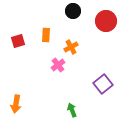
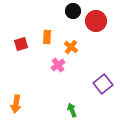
red circle: moved 10 px left
orange rectangle: moved 1 px right, 2 px down
red square: moved 3 px right, 3 px down
orange cross: rotated 24 degrees counterclockwise
